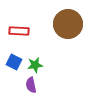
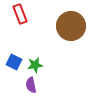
brown circle: moved 3 px right, 2 px down
red rectangle: moved 1 px right, 17 px up; rotated 66 degrees clockwise
